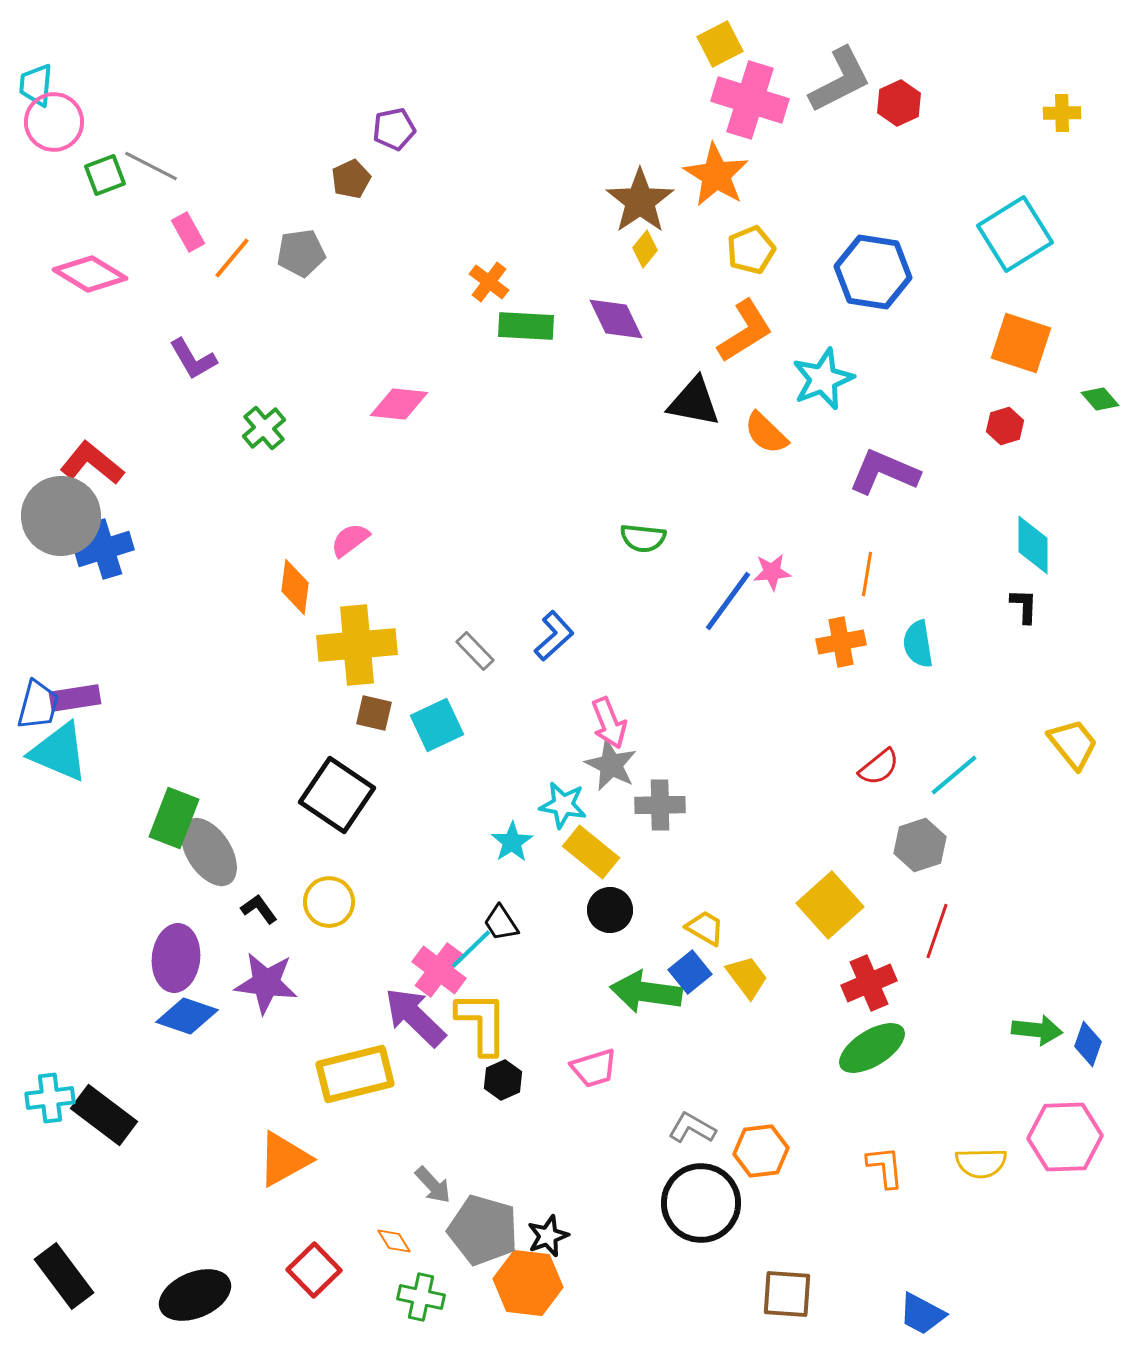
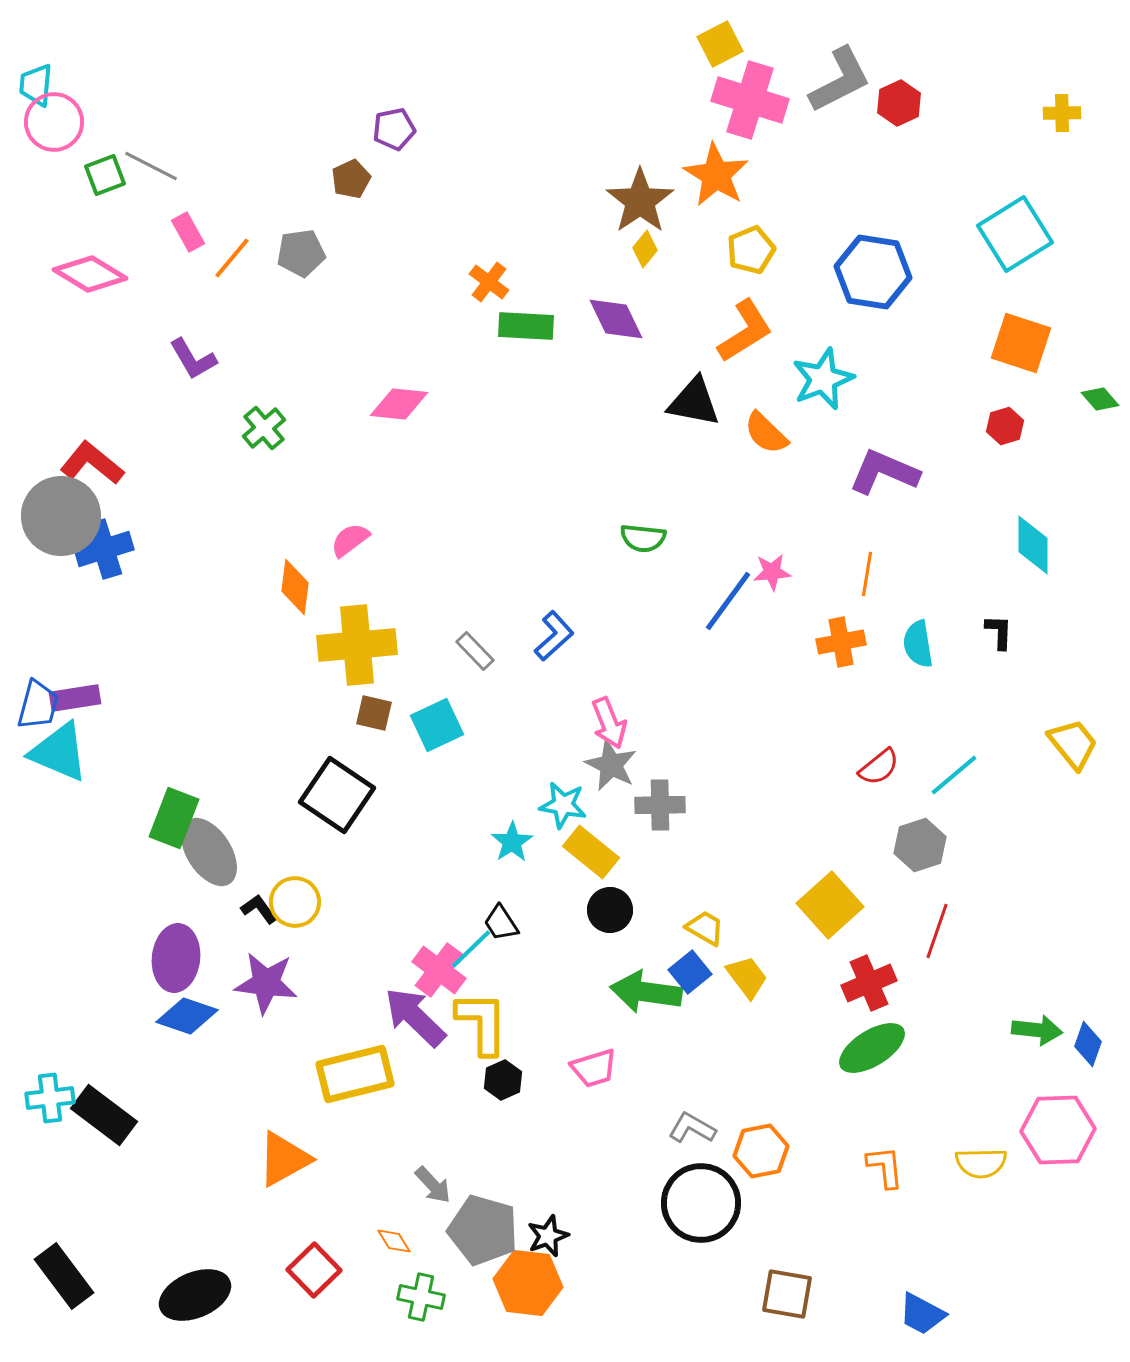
black L-shape at (1024, 606): moved 25 px left, 26 px down
yellow circle at (329, 902): moved 34 px left
pink hexagon at (1065, 1137): moved 7 px left, 7 px up
orange hexagon at (761, 1151): rotated 4 degrees counterclockwise
brown square at (787, 1294): rotated 6 degrees clockwise
